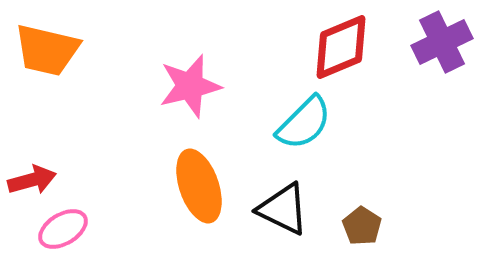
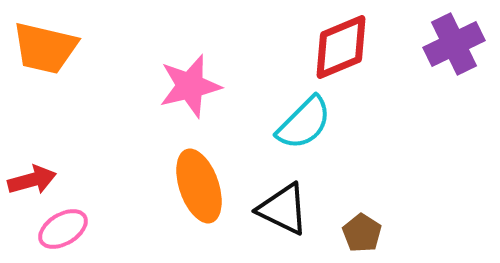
purple cross: moved 12 px right, 2 px down
orange trapezoid: moved 2 px left, 2 px up
brown pentagon: moved 7 px down
